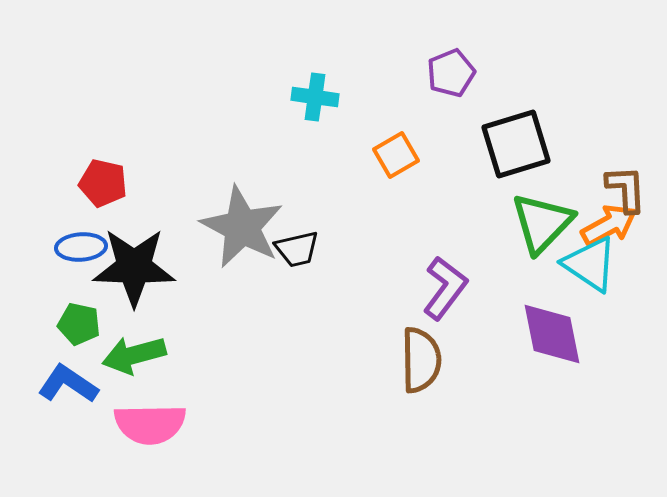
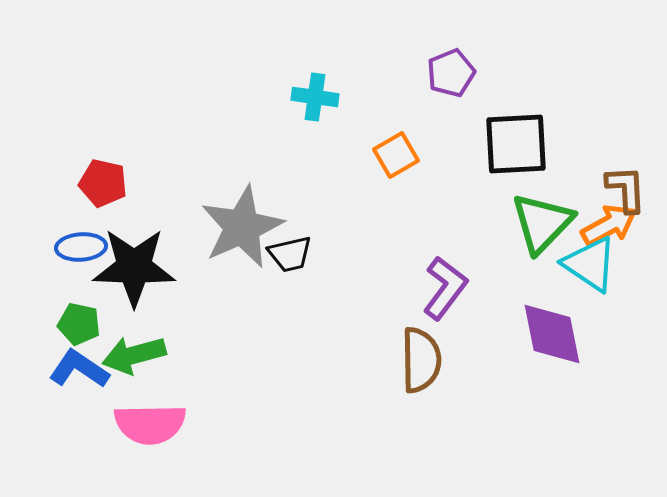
black square: rotated 14 degrees clockwise
gray star: rotated 20 degrees clockwise
black trapezoid: moved 7 px left, 5 px down
blue L-shape: moved 11 px right, 15 px up
